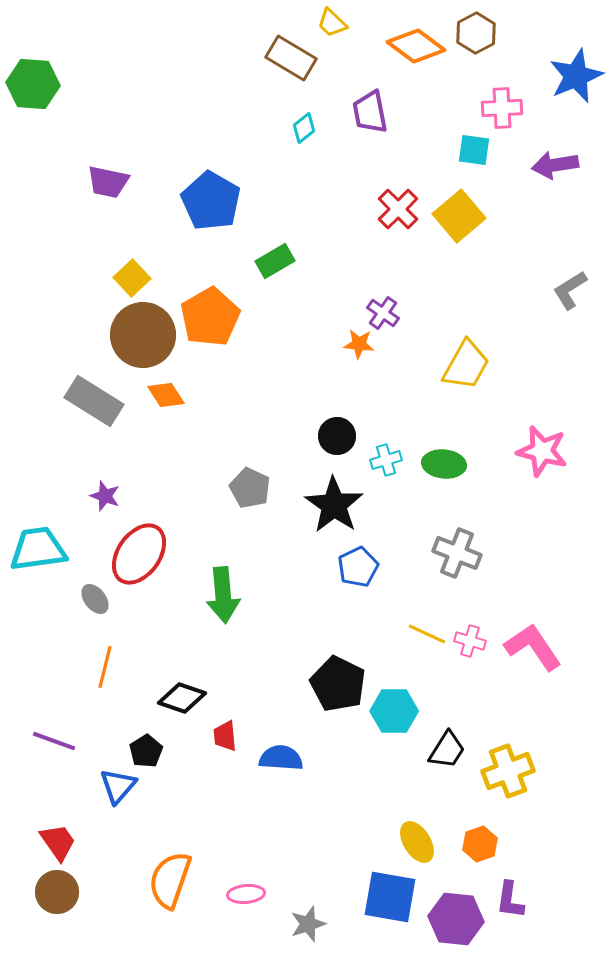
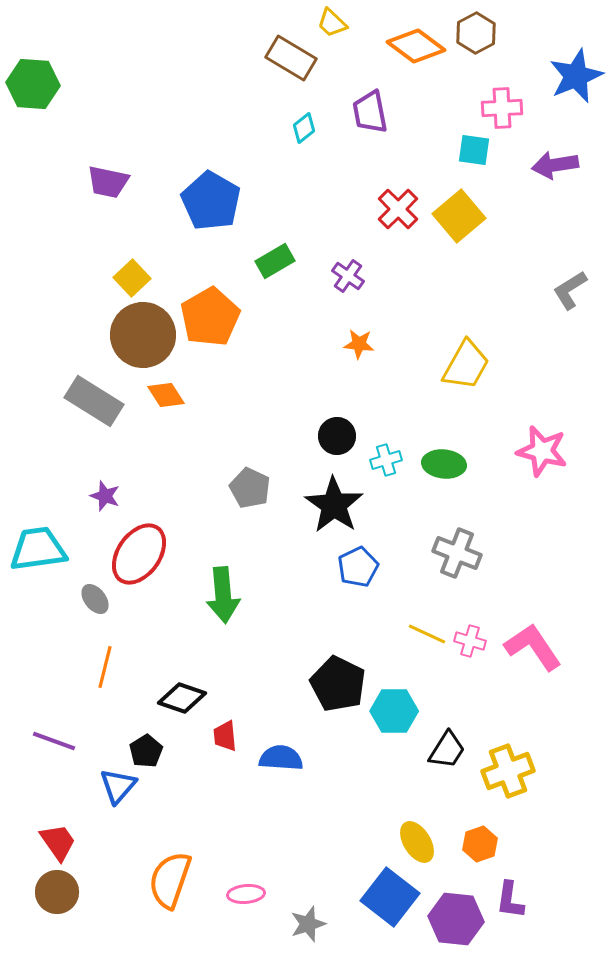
purple cross at (383, 313): moved 35 px left, 37 px up
blue square at (390, 897): rotated 28 degrees clockwise
